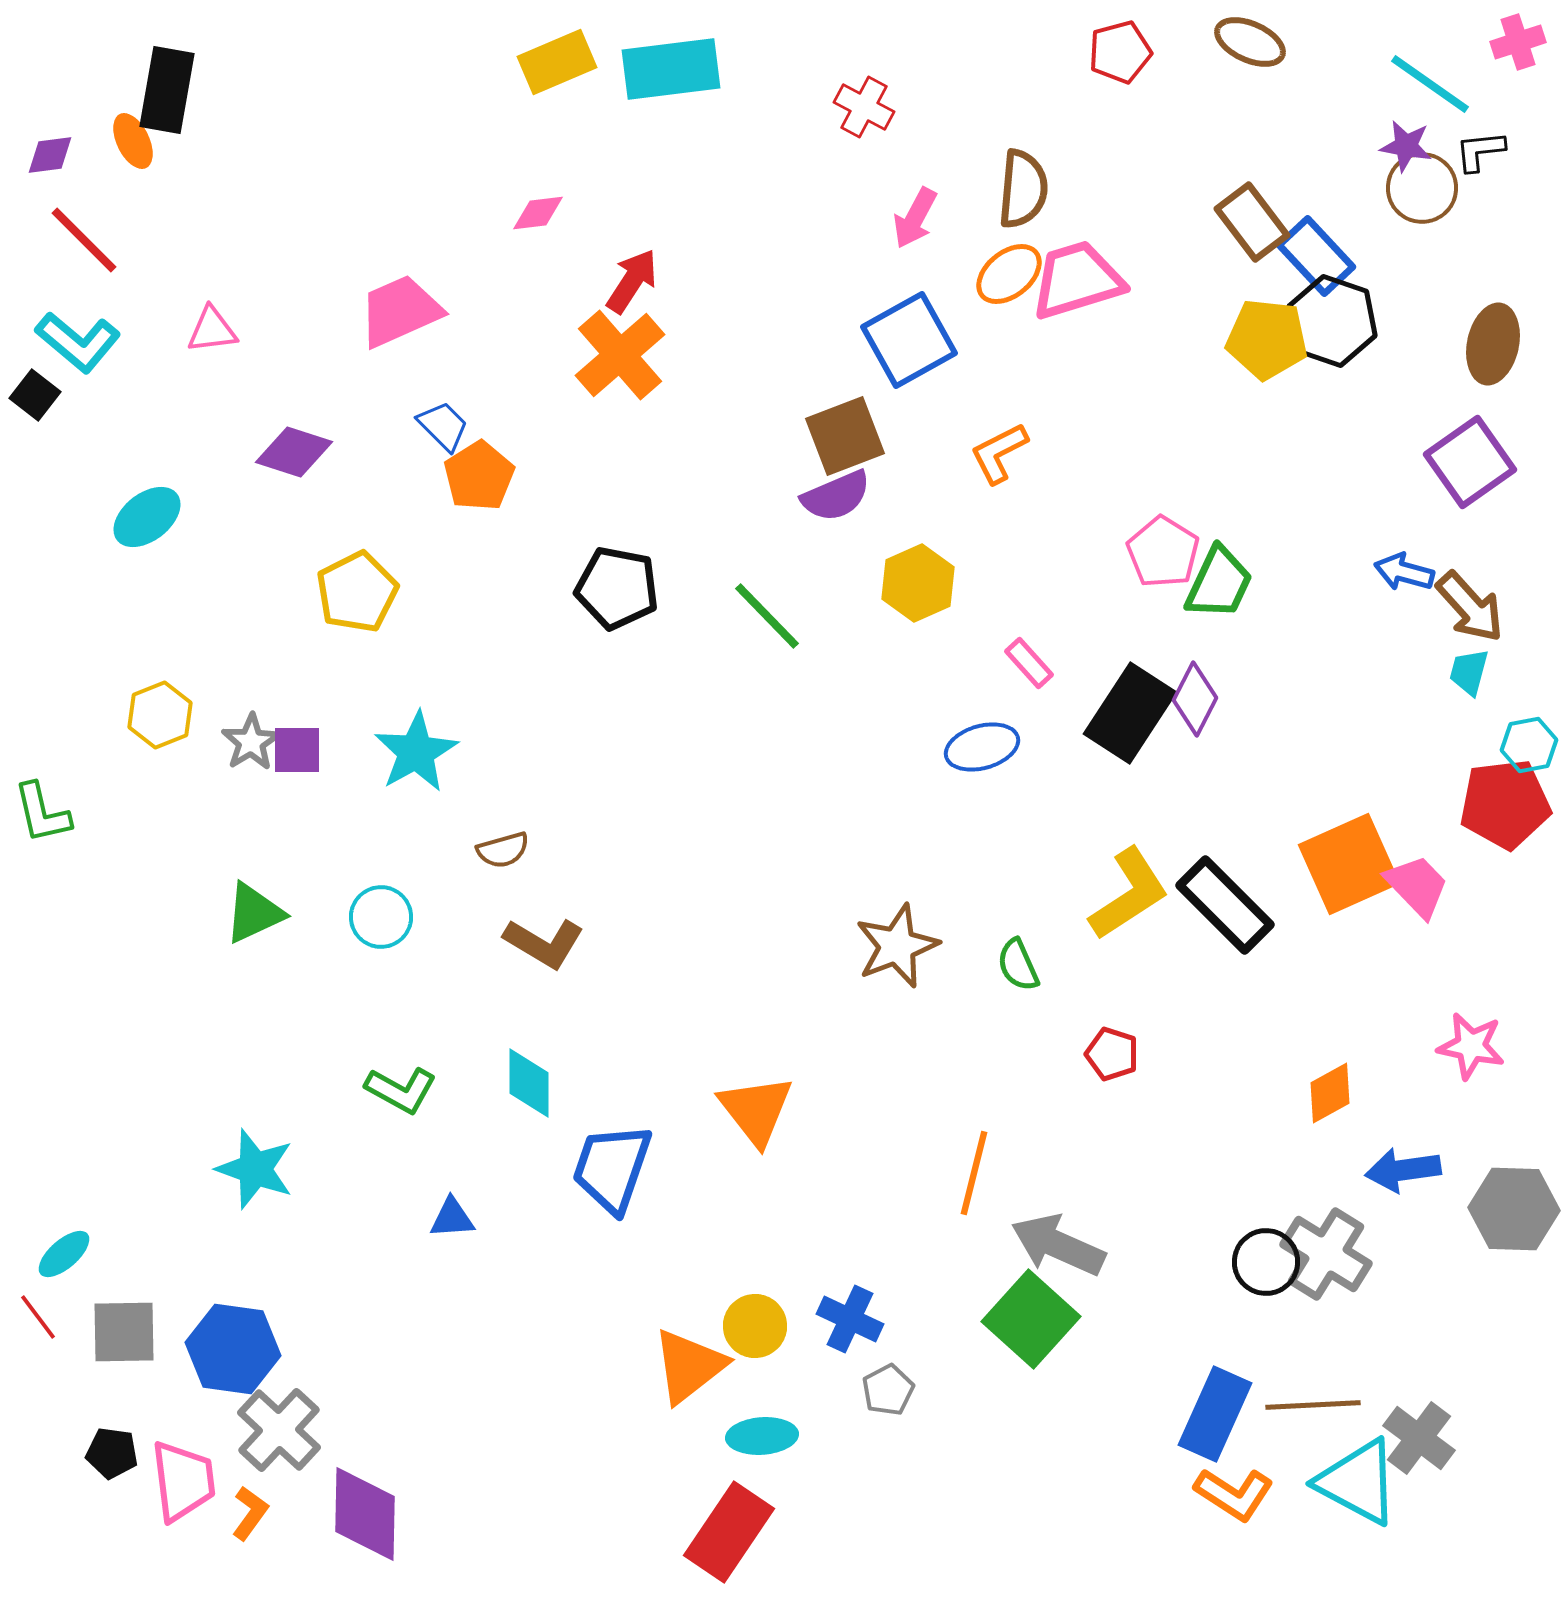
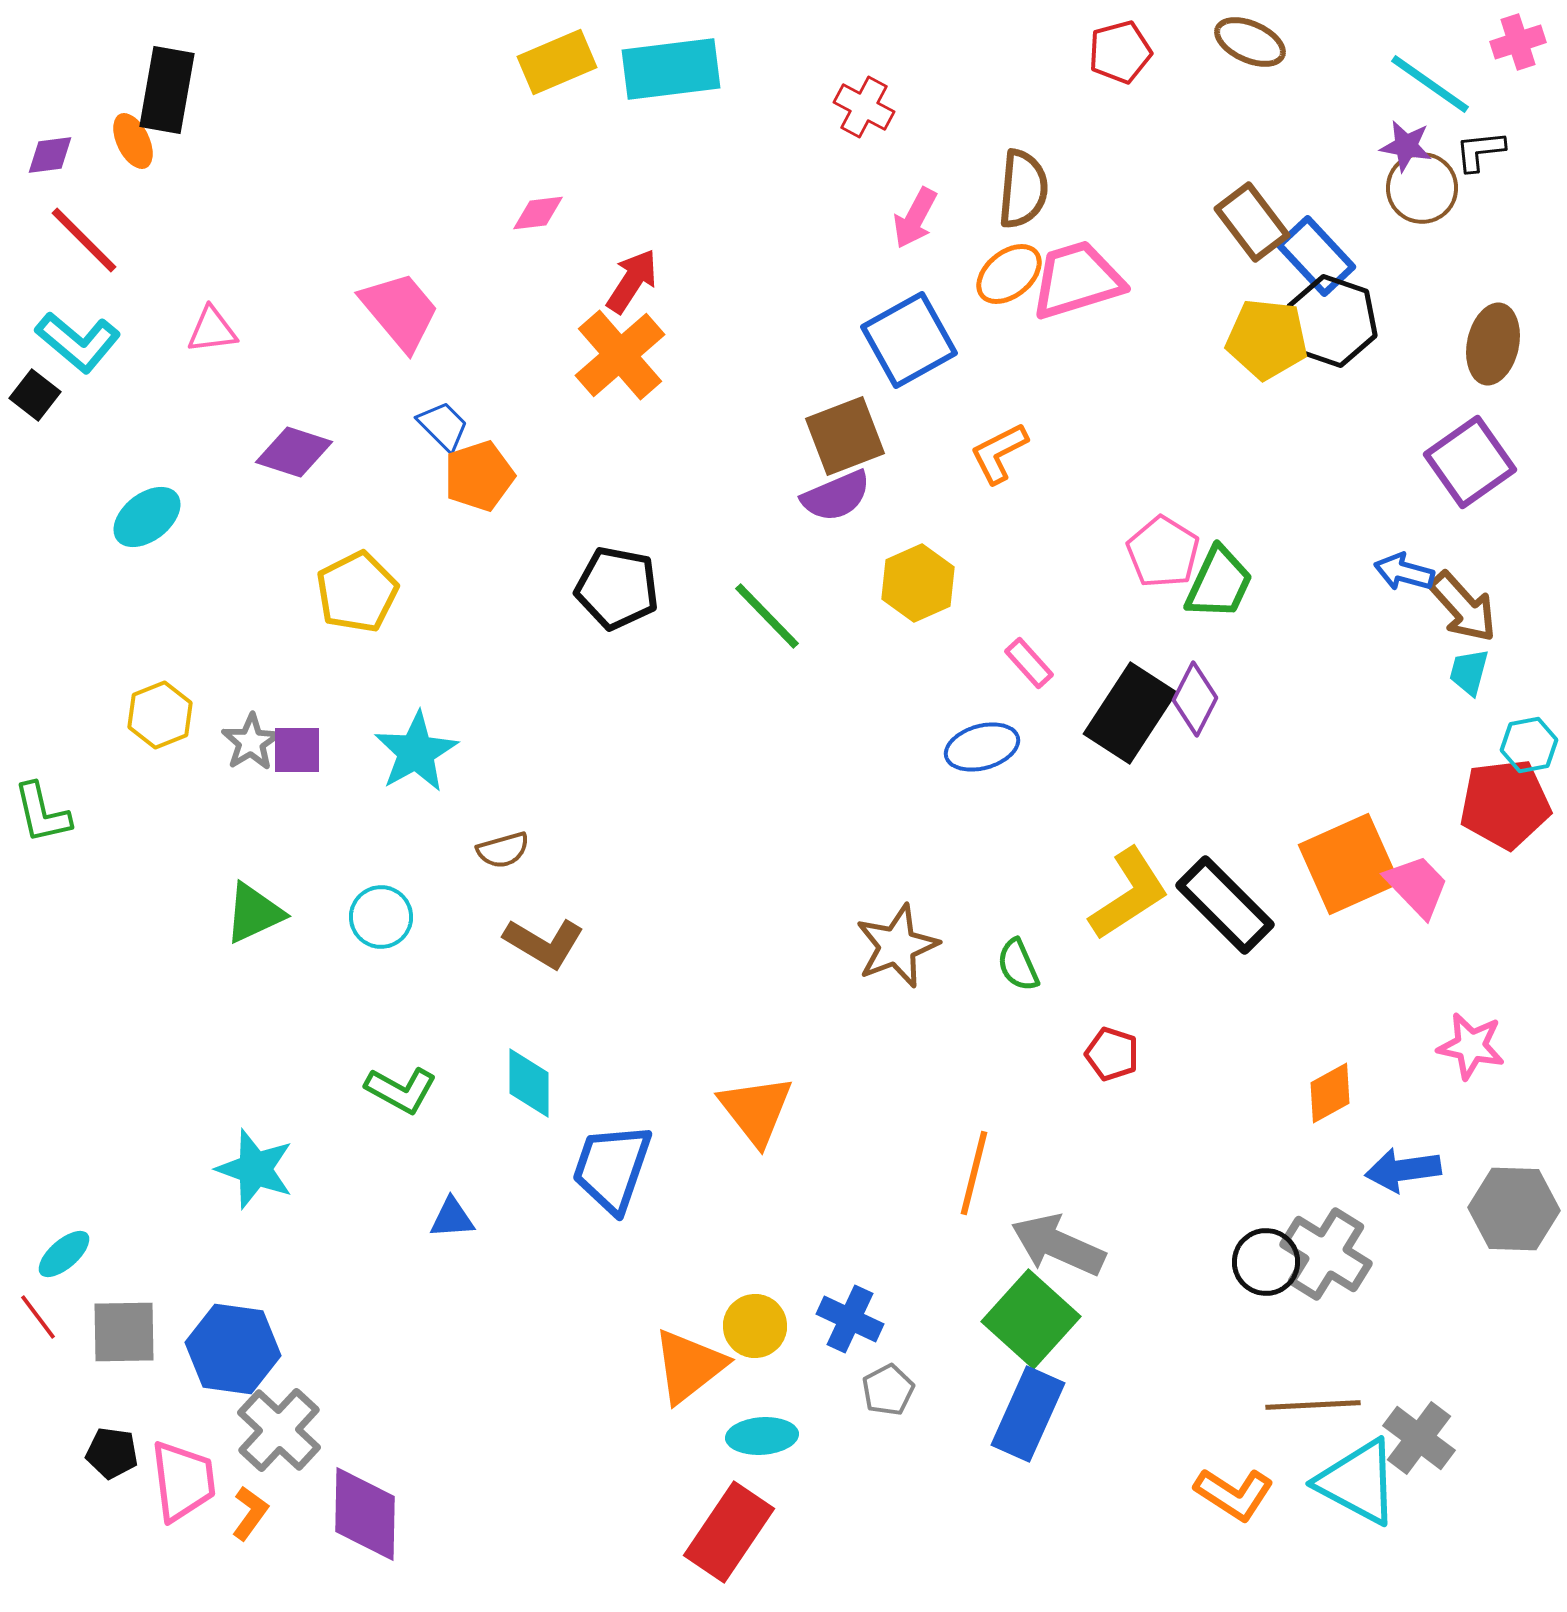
pink trapezoid at (400, 311): rotated 74 degrees clockwise
orange pentagon at (479, 476): rotated 14 degrees clockwise
brown arrow at (1470, 607): moved 7 px left
blue rectangle at (1215, 1414): moved 187 px left
